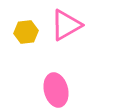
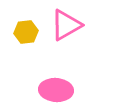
pink ellipse: rotated 72 degrees counterclockwise
